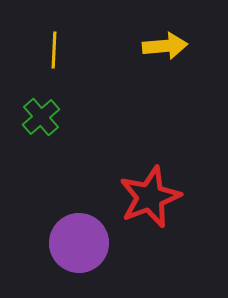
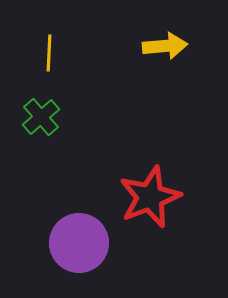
yellow line: moved 5 px left, 3 px down
